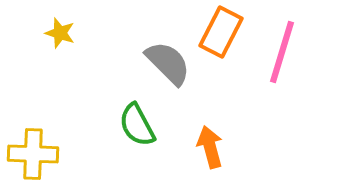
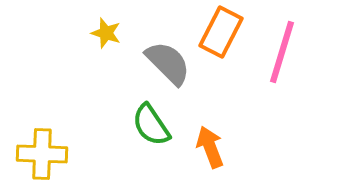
yellow star: moved 46 px right
green semicircle: moved 14 px right; rotated 6 degrees counterclockwise
orange arrow: rotated 6 degrees counterclockwise
yellow cross: moved 9 px right
